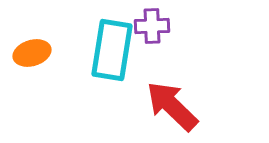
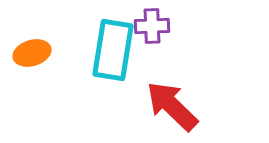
cyan rectangle: moved 1 px right
